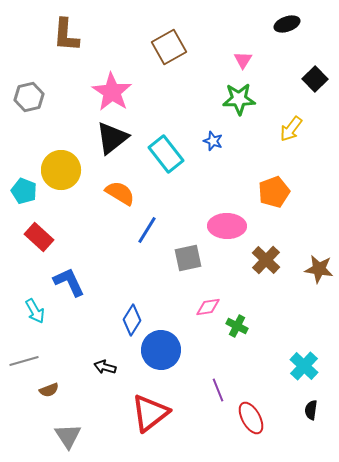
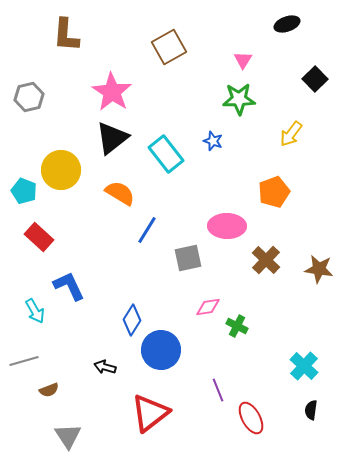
yellow arrow: moved 5 px down
blue L-shape: moved 4 px down
